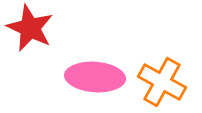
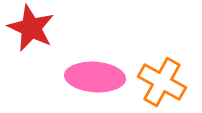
red star: moved 1 px right
